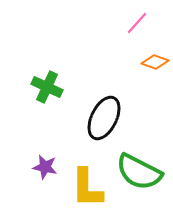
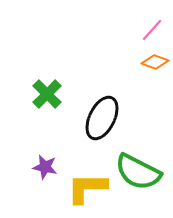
pink line: moved 15 px right, 7 px down
green cross: moved 7 px down; rotated 20 degrees clockwise
black ellipse: moved 2 px left
green semicircle: moved 1 px left
yellow L-shape: rotated 90 degrees clockwise
